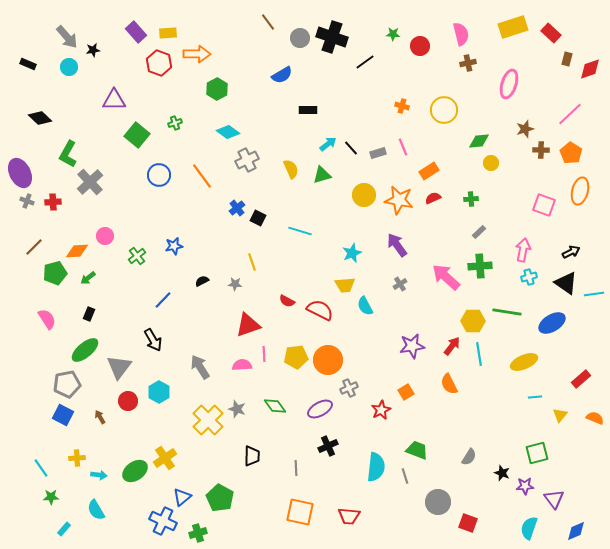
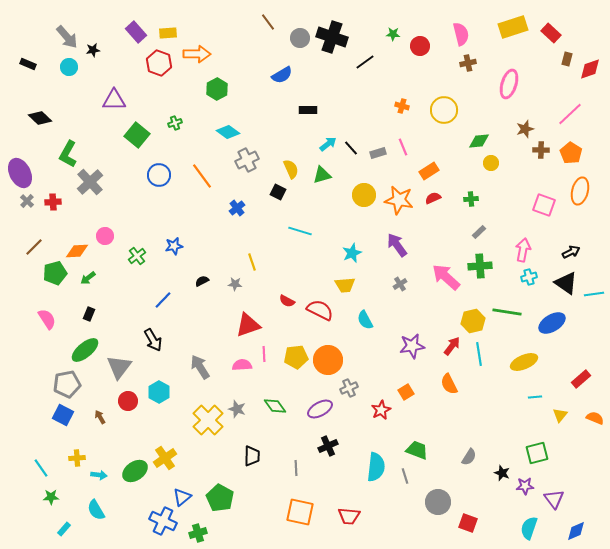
gray cross at (27, 201): rotated 24 degrees clockwise
black square at (258, 218): moved 20 px right, 26 px up
cyan semicircle at (365, 306): moved 14 px down
yellow hexagon at (473, 321): rotated 15 degrees counterclockwise
